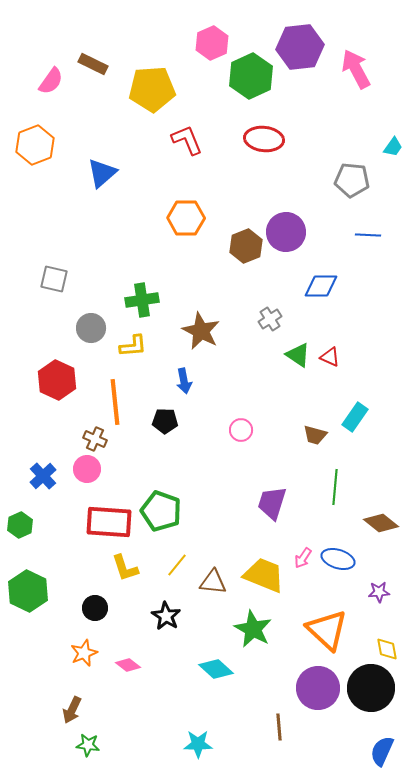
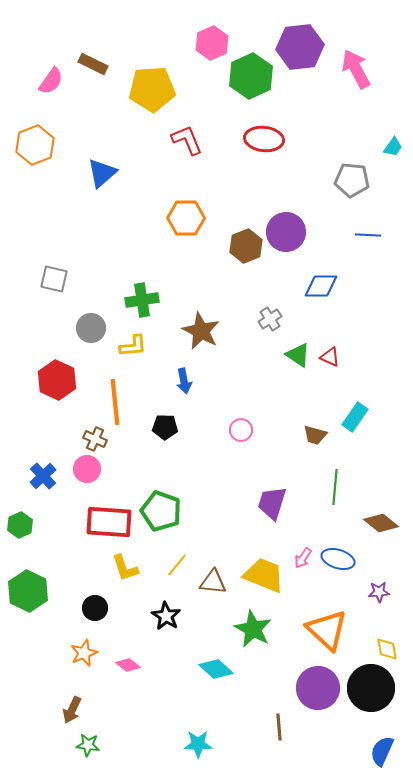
black pentagon at (165, 421): moved 6 px down
